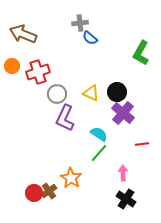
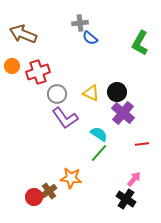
green L-shape: moved 1 px left, 10 px up
purple L-shape: rotated 60 degrees counterclockwise
pink arrow: moved 11 px right, 6 px down; rotated 42 degrees clockwise
orange star: rotated 25 degrees counterclockwise
red circle: moved 4 px down
